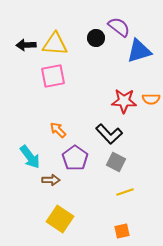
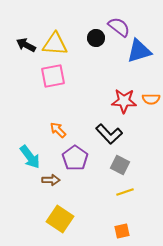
black arrow: rotated 30 degrees clockwise
gray square: moved 4 px right, 3 px down
